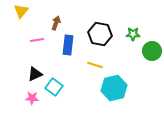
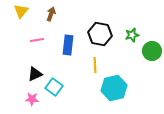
brown arrow: moved 5 px left, 9 px up
green star: moved 1 px left, 1 px down; rotated 16 degrees counterclockwise
yellow line: rotated 70 degrees clockwise
pink star: moved 1 px down
